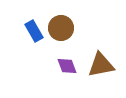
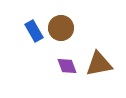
brown triangle: moved 2 px left, 1 px up
